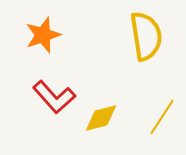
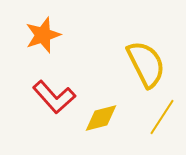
yellow semicircle: moved 28 px down; rotated 18 degrees counterclockwise
